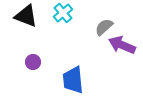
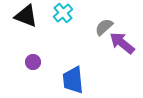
purple arrow: moved 2 px up; rotated 16 degrees clockwise
